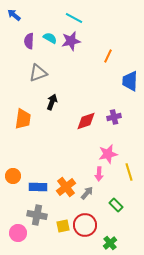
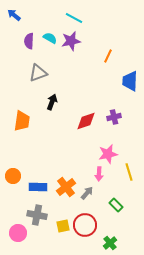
orange trapezoid: moved 1 px left, 2 px down
